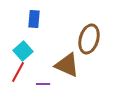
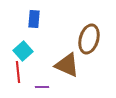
red line: rotated 35 degrees counterclockwise
purple line: moved 1 px left, 3 px down
